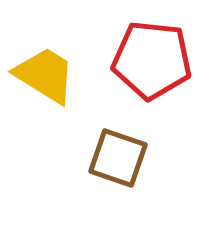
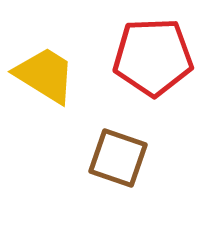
red pentagon: moved 1 px right, 3 px up; rotated 8 degrees counterclockwise
